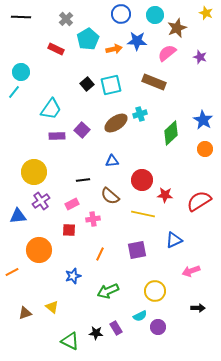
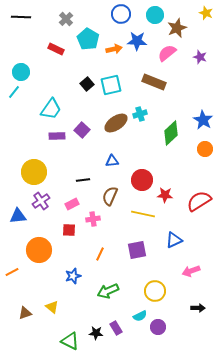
cyan pentagon at (88, 39): rotated 10 degrees counterclockwise
brown semicircle at (110, 196): rotated 72 degrees clockwise
